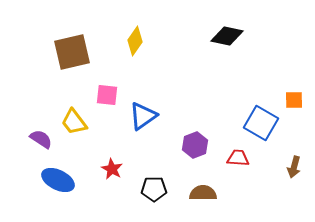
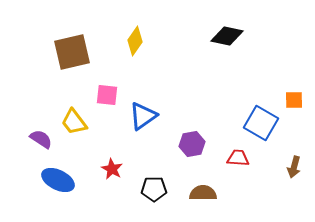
purple hexagon: moved 3 px left, 1 px up; rotated 10 degrees clockwise
